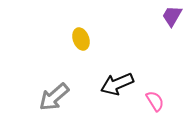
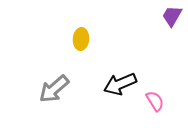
yellow ellipse: rotated 25 degrees clockwise
black arrow: moved 3 px right
gray arrow: moved 8 px up
